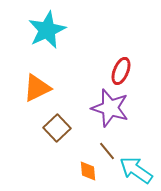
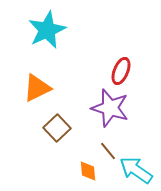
brown line: moved 1 px right
